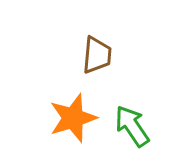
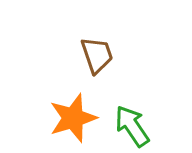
brown trapezoid: rotated 24 degrees counterclockwise
